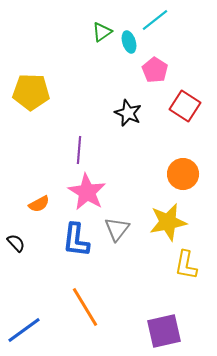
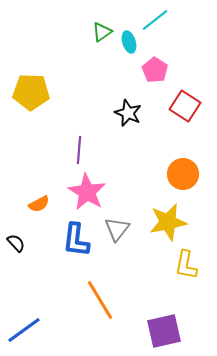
orange line: moved 15 px right, 7 px up
